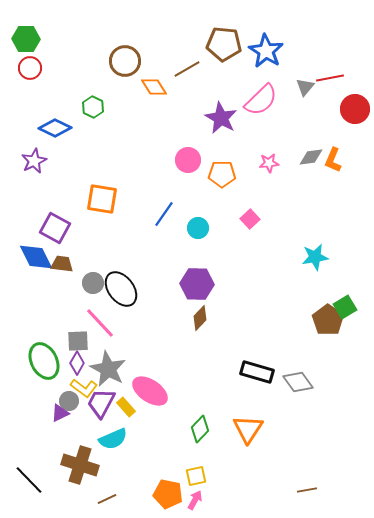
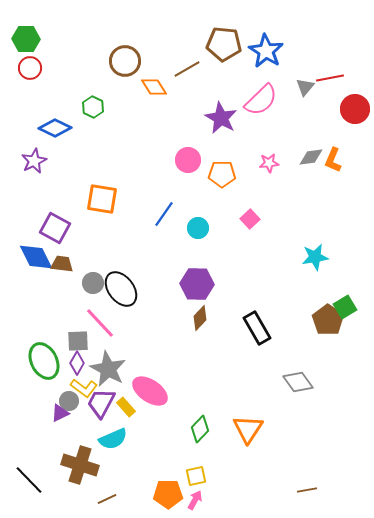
black rectangle at (257, 372): moved 44 px up; rotated 44 degrees clockwise
orange pentagon at (168, 494): rotated 12 degrees counterclockwise
